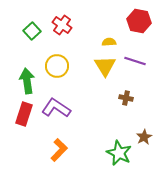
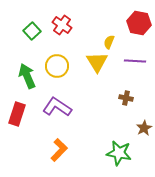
red hexagon: moved 2 px down
yellow semicircle: rotated 64 degrees counterclockwise
purple line: rotated 15 degrees counterclockwise
yellow triangle: moved 8 px left, 4 px up
green arrow: moved 5 px up; rotated 15 degrees counterclockwise
purple L-shape: moved 1 px right, 1 px up
red rectangle: moved 7 px left
brown star: moved 9 px up
green star: rotated 15 degrees counterclockwise
